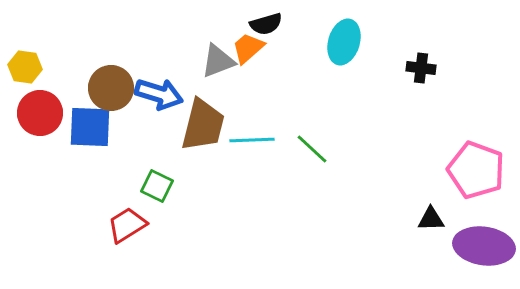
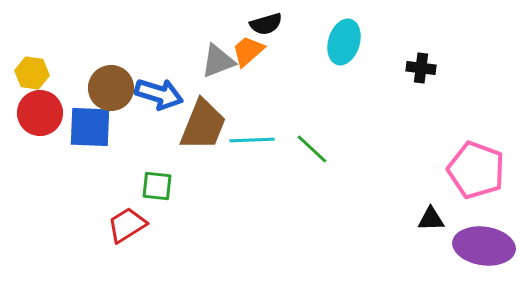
orange trapezoid: moved 3 px down
yellow hexagon: moved 7 px right, 6 px down
brown trapezoid: rotated 8 degrees clockwise
green square: rotated 20 degrees counterclockwise
